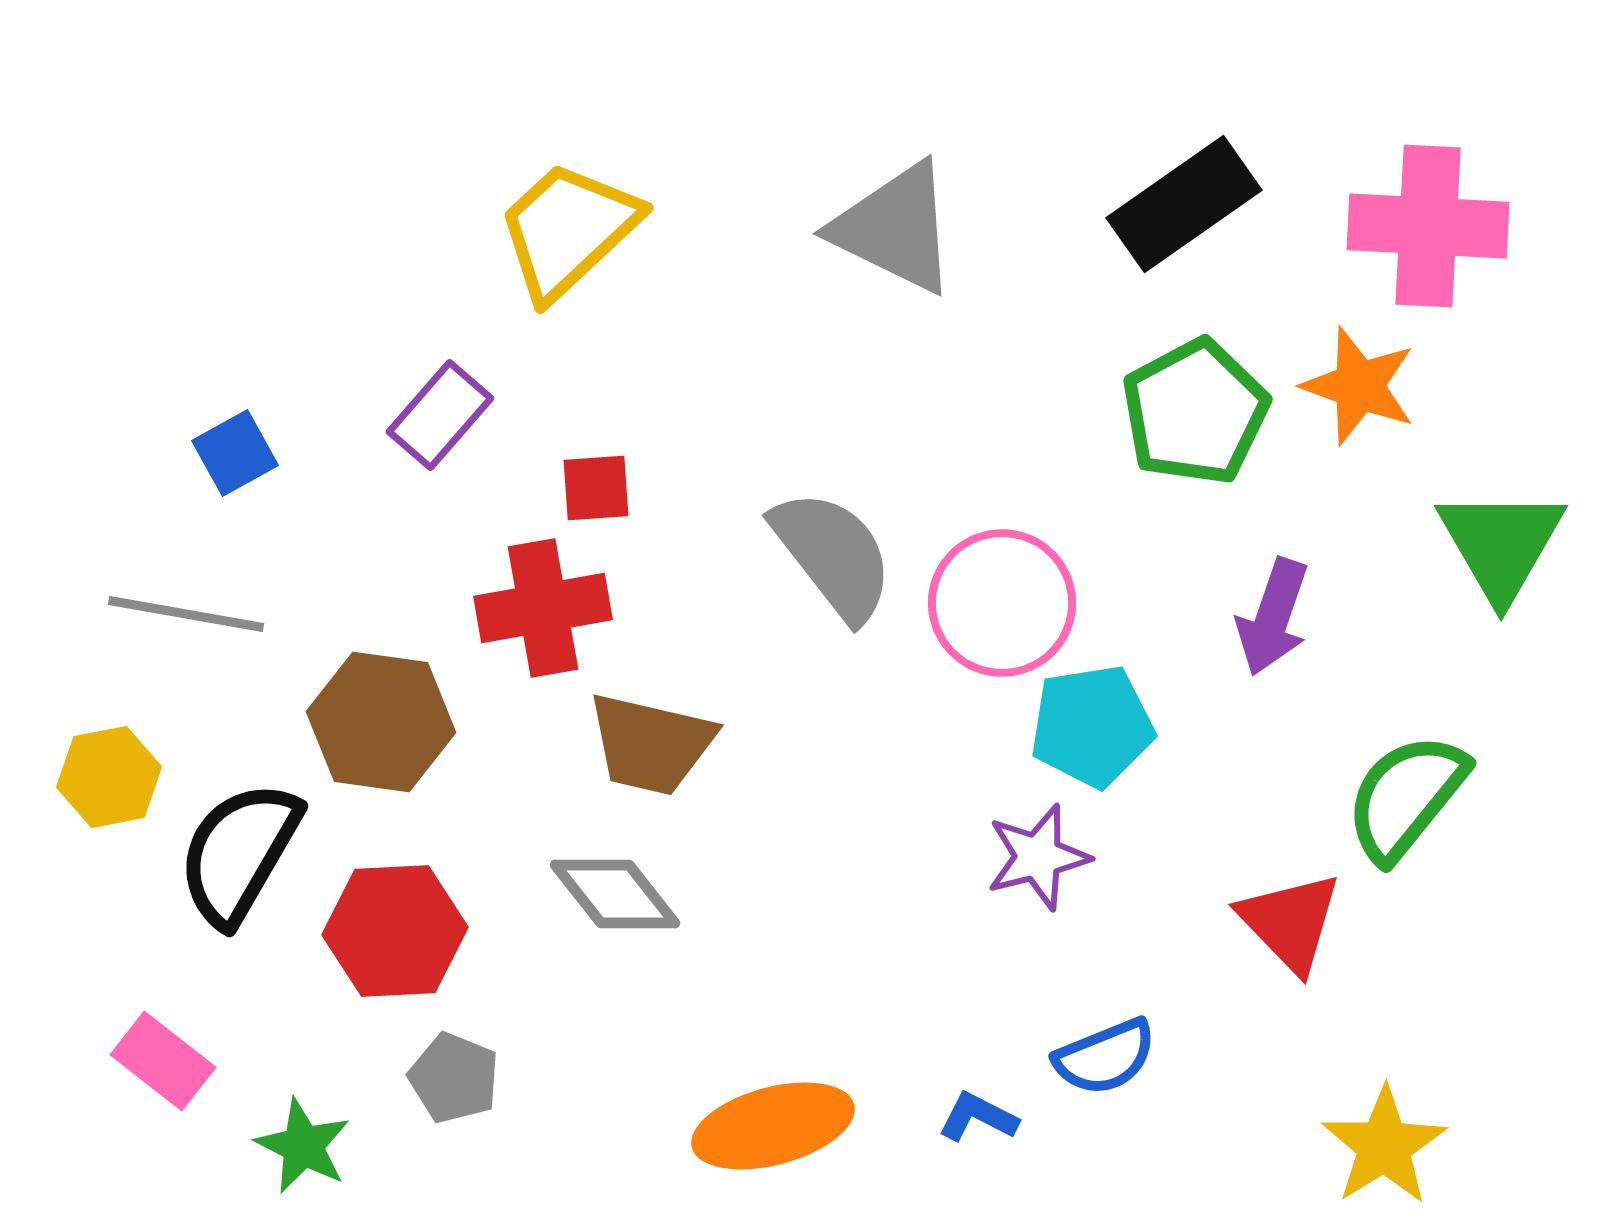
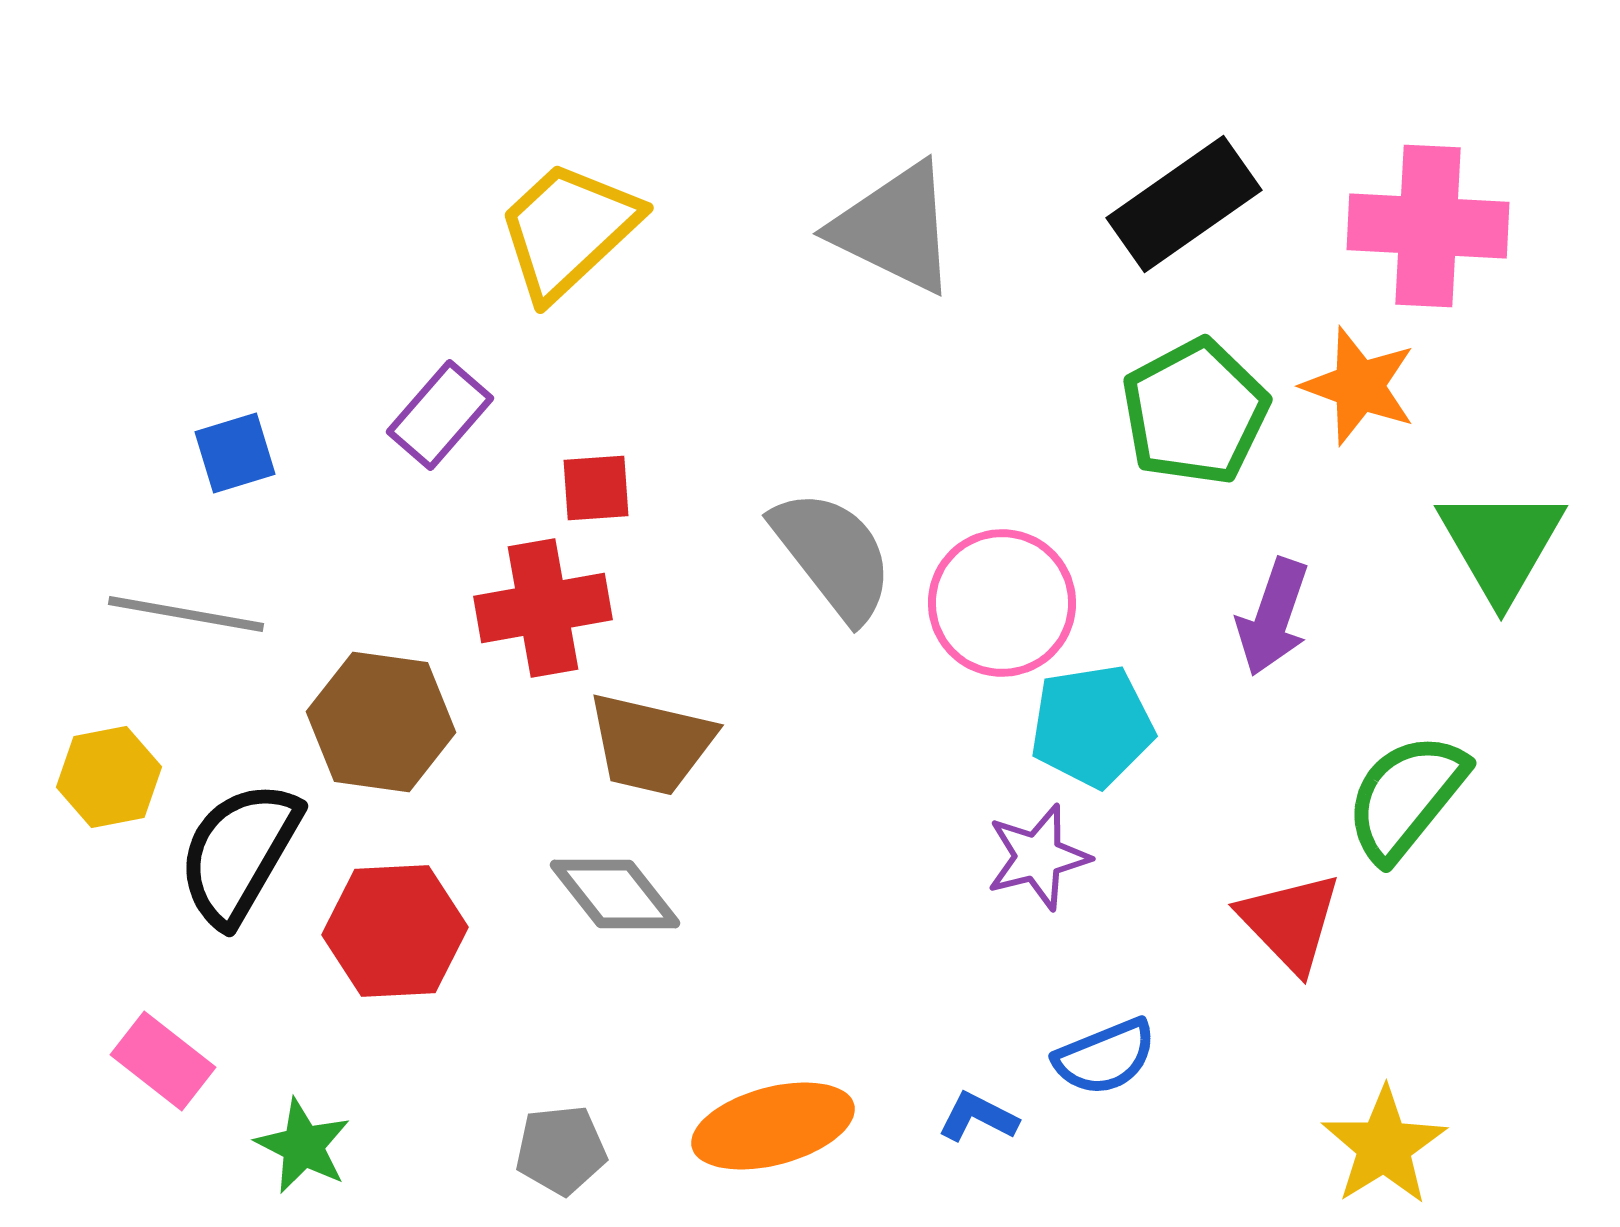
blue square: rotated 12 degrees clockwise
gray pentagon: moved 107 px right, 72 px down; rotated 28 degrees counterclockwise
